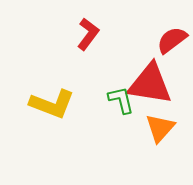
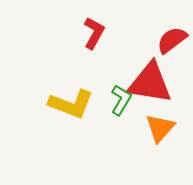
red L-shape: moved 6 px right, 1 px up; rotated 8 degrees counterclockwise
red triangle: moved 1 px up
green L-shape: rotated 44 degrees clockwise
yellow L-shape: moved 19 px right
